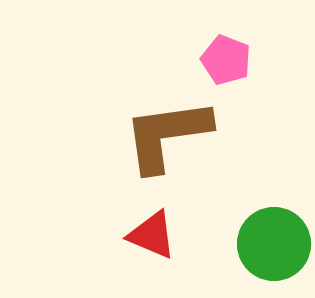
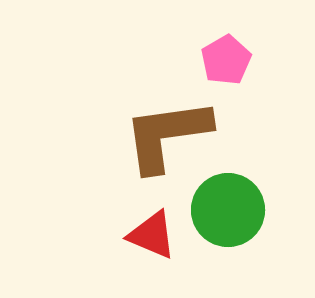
pink pentagon: rotated 21 degrees clockwise
green circle: moved 46 px left, 34 px up
